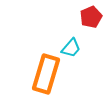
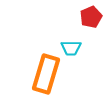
cyan trapezoid: rotated 50 degrees clockwise
